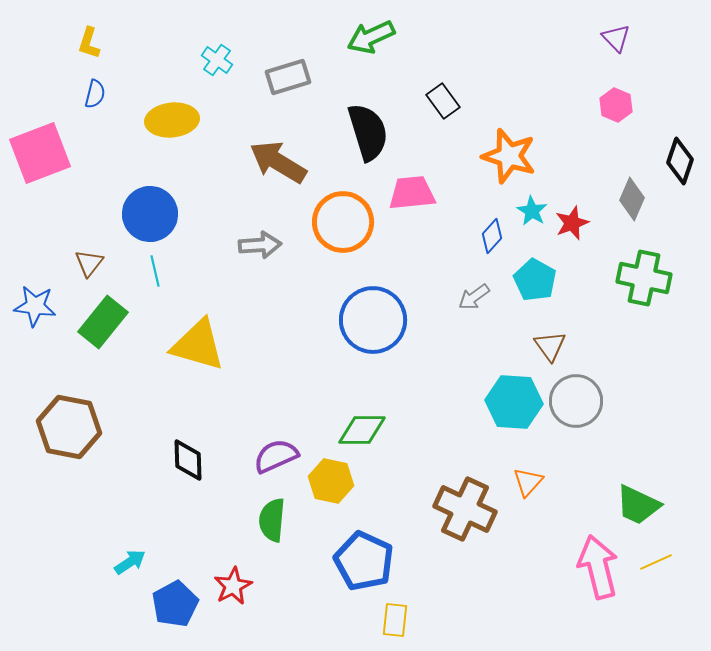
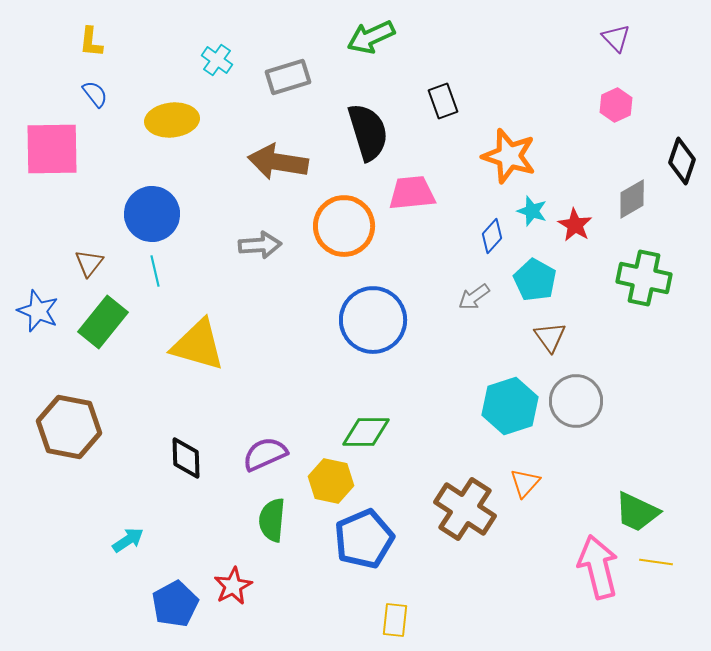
yellow L-shape at (89, 43): moved 2 px right, 1 px up; rotated 12 degrees counterclockwise
blue semicircle at (95, 94): rotated 52 degrees counterclockwise
black rectangle at (443, 101): rotated 16 degrees clockwise
pink hexagon at (616, 105): rotated 12 degrees clockwise
pink square at (40, 153): moved 12 px right, 4 px up; rotated 20 degrees clockwise
black diamond at (680, 161): moved 2 px right
brown arrow at (278, 162): rotated 22 degrees counterclockwise
gray diamond at (632, 199): rotated 36 degrees clockwise
cyan star at (532, 211): rotated 12 degrees counterclockwise
blue circle at (150, 214): moved 2 px right
orange circle at (343, 222): moved 1 px right, 4 px down
red star at (572, 223): moved 3 px right, 2 px down; rotated 20 degrees counterclockwise
blue star at (35, 306): moved 3 px right, 5 px down; rotated 15 degrees clockwise
brown triangle at (550, 346): moved 9 px up
cyan hexagon at (514, 402): moved 4 px left, 4 px down; rotated 22 degrees counterclockwise
green diamond at (362, 430): moved 4 px right, 2 px down
purple semicircle at (276, 456): moved 11 px left, 2 px up
black diamond at (188, 460): moved 2 px left, 2 px up
orange triangle at (528, 482): moved 3 px left, 1 px down
green trapezoid at (638, 505): moved 1 px left, 7 px down
brown cross at (465, 509): rotated 8 degrees clockwise
blue pentagon at (364, 561): moved 22 px up; rotated 24 degrees clockwise
cyan arrow at (130, 562): moved 2 px left, 22 px up
yellow line at (656, 562): rotated 32 degrees clockwise
